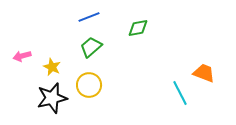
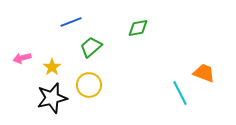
blue line: moved 18 px left, 5 px down
pink arrow: moved 2 px down
yellow star: rotated 12 degrees clockwise
